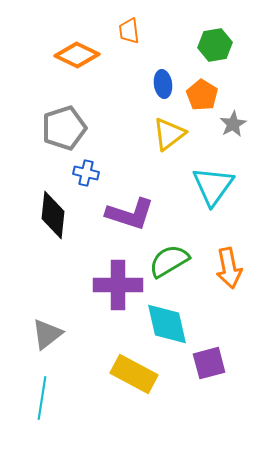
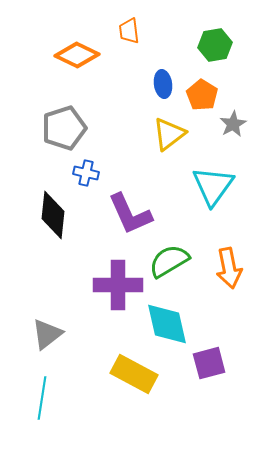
purple L-shape: rotated 48 degrees clockwise
